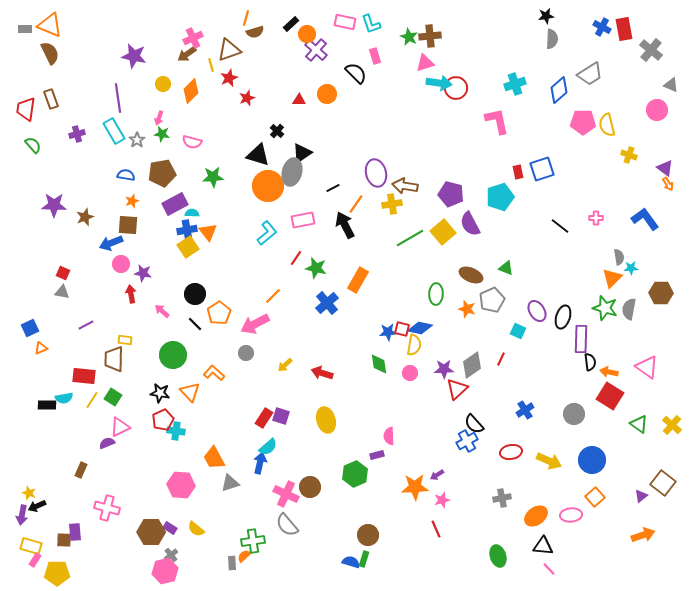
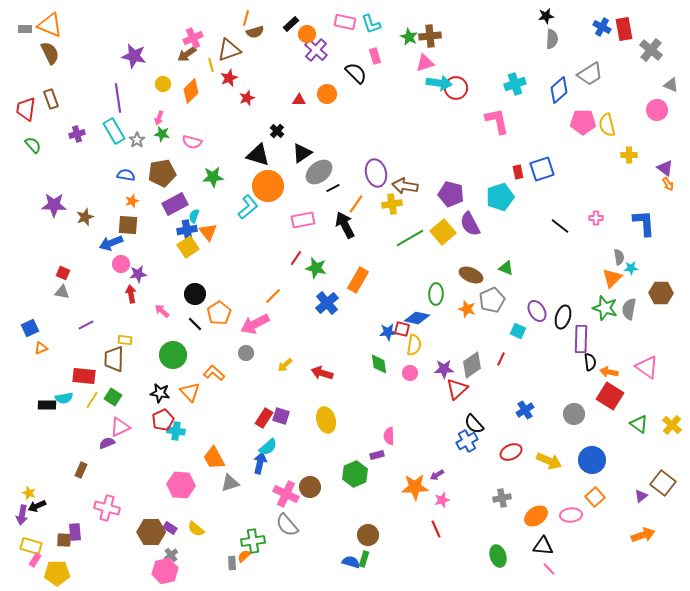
yellow cross at (629, 155): rotated 21 degrees counterclockwise
gray ellipse at (292, 172): moved 27 px right; rotated 36 degrees clockwise
cyan semicircle at (192, 213): moved 2 px right, 3 px down; rotated 72 degrees counterclockwise
blue L-shape at (645, 219): moved 1 px left, 4 px down; rotated 32 degrees clockwise
cyan L-shape at (267, 233): moved 19 px left, 26 px up
purple star at (143, 273): moved 5 px left, 1 px down; rotated 18 degrees counterclockwise
blue diamond at (420, 328): moved 3 px left, 10 px up
red ellipse at (511, 452): rotated 15 degrees counterclockwise
